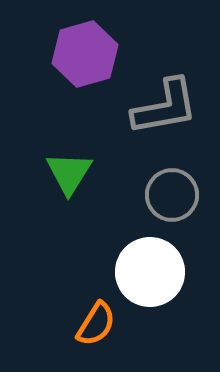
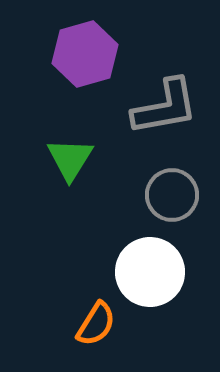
green triangle: moved 1 px right, 14 px up
